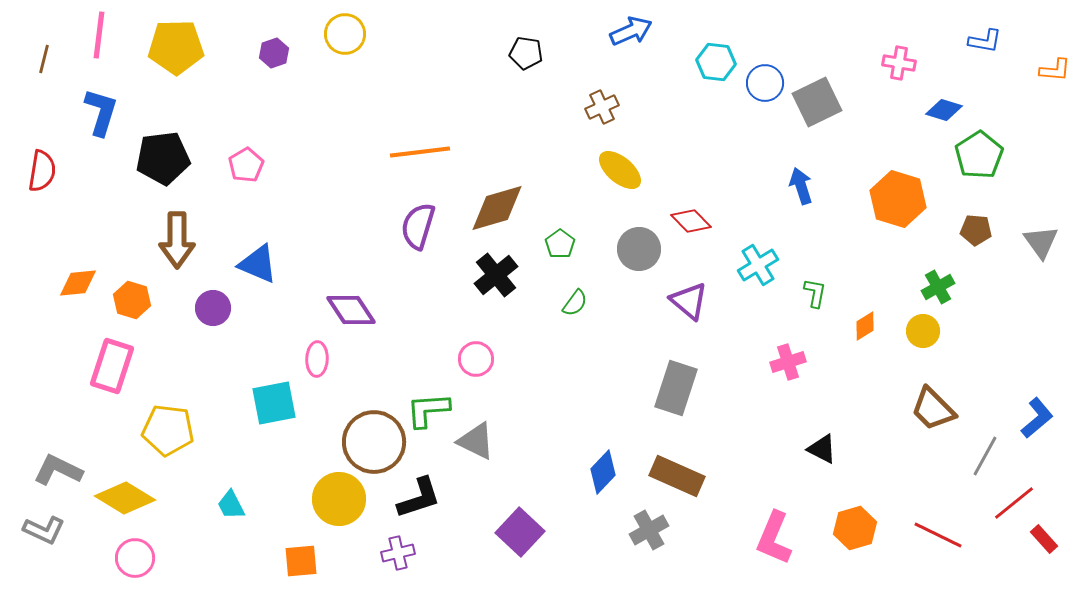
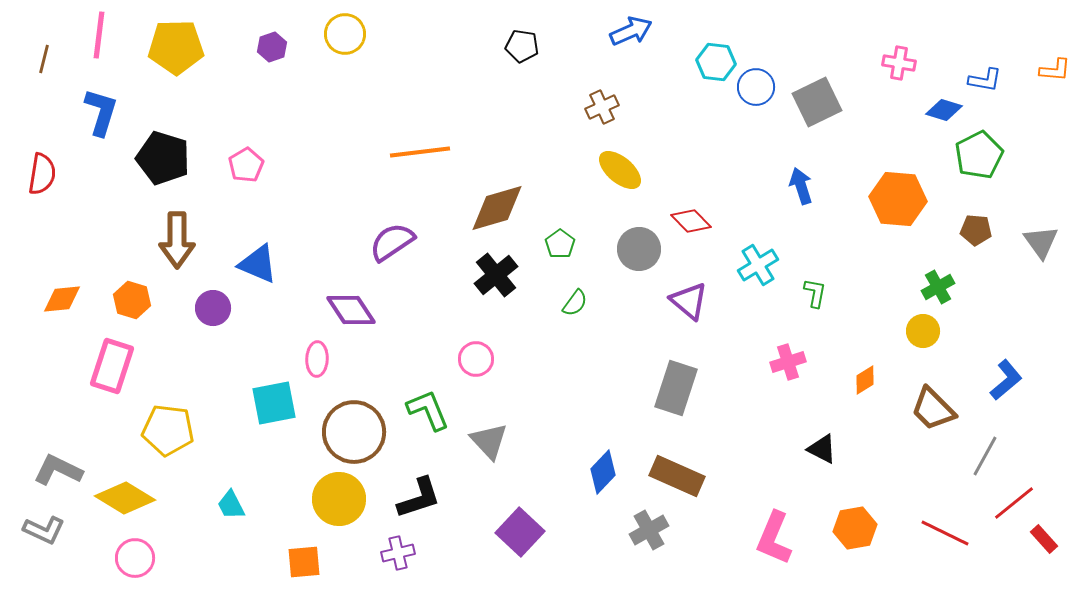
blue L-shape at (985, 41): moved 39 px down
purple hexagon at (274, 53): moved 2 px left, 6 px up
black pentagon at (526, 53): moved 4 px left, 7 px up
blue circle at (765, 83): moved 9 px left, 4 px down
green pentagon at (979, 155): rotated 6 degrees clockwise
black pentagon at (163, 158): rotated 24 degrees clockwise
red semicircle at (42, 171): moved 3 px down
orange hexagon at (898, 199): rotated 12 degrees counterclockwise
purple semicircle at (418, 226): moved 26 px left, 16 px down; rotated 39 degrees clockwise
orange diamond at (78, 283): moved 16 px left, 16 px down
orange diamond at (865, 326): moved 54 px down
green L-shape at (428, 410): rotated 72 degrees clockwise
blue L-shape at (1037, 418): moved 31 px left, 38 px up
gray triangle at (476, 441): moved 13 px right; rotated 21 degrees clockwise
brown circle at (374, 442): moved 20 px left, 10 px up
orange hexagon at (855, 528): rotated 6 degrees clockwise
red line at (938, 535): moved 7 px right, 2 px up
orange square at (301, 561): moved 3 px right, 1 px down
